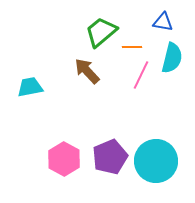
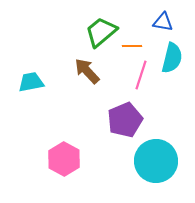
orange line: moved 1 px up
pink line: rotated 8 degrees counterclockwise
cyan trapezoid: moved 1 px right, 5 px up
purple pentagon: moved 15 px right, 37 px up
